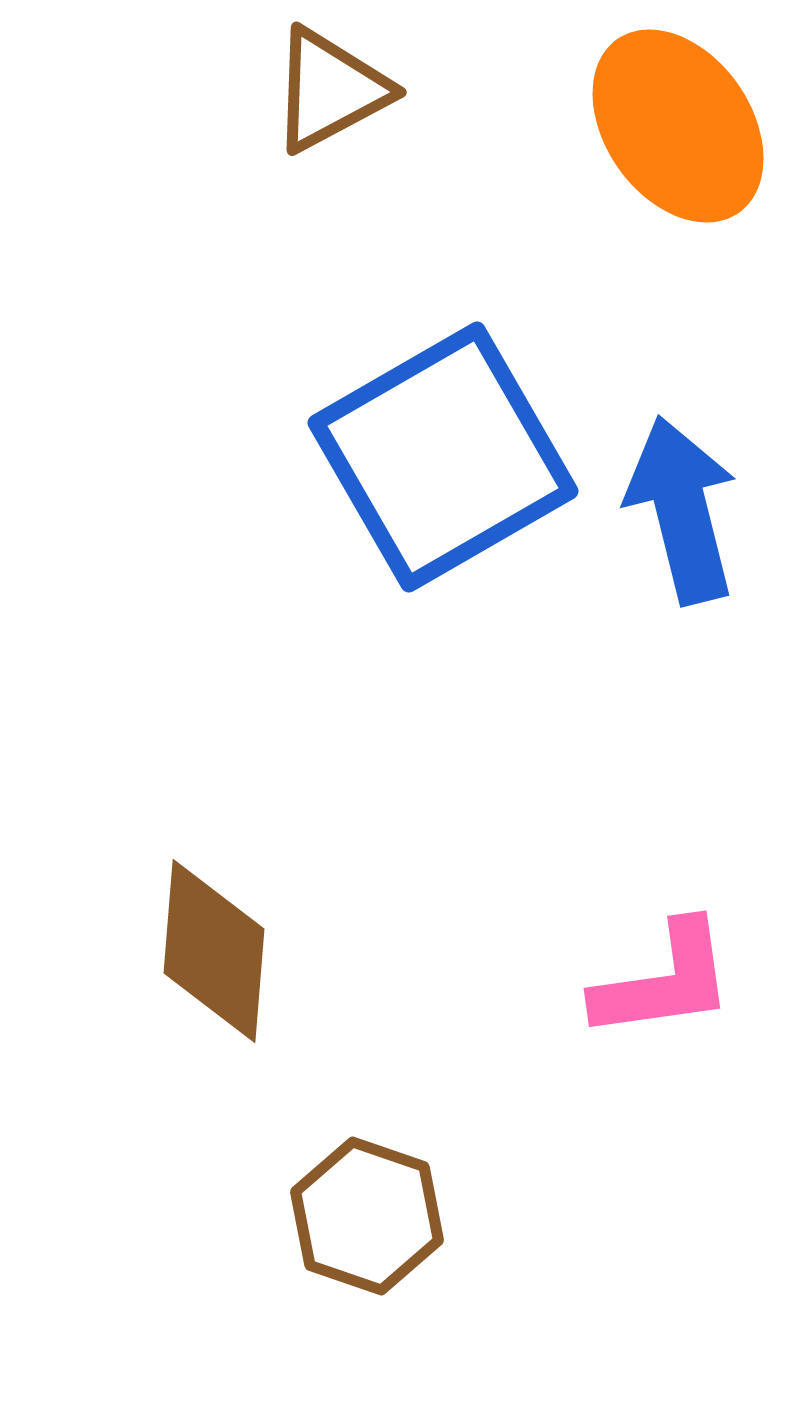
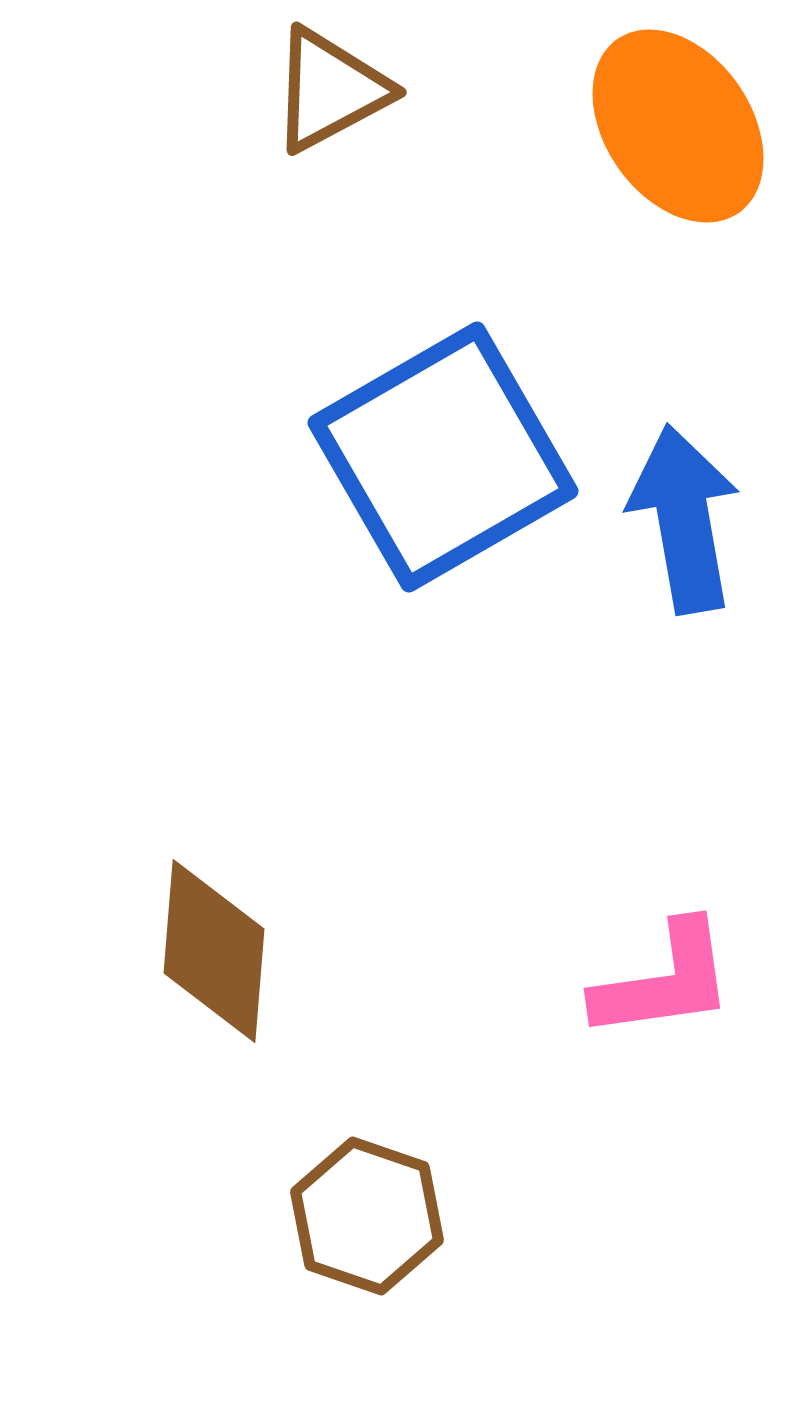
blue arrow: moved 2 px right, 9 px down; rotated 4 degrees clockwise
